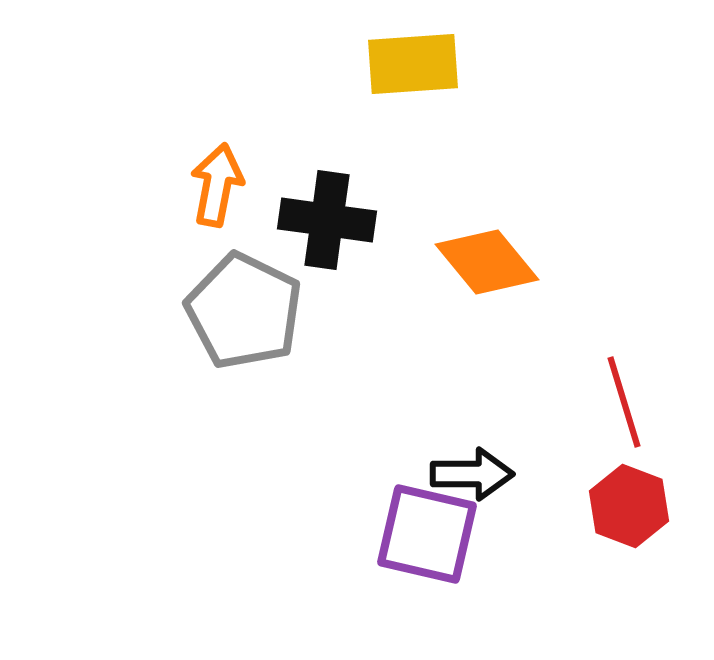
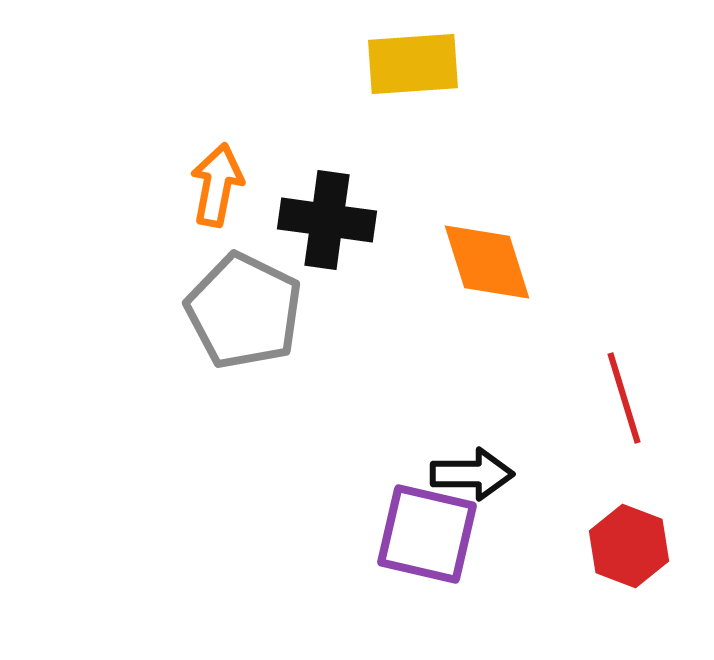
orange diamond: rotated 22 degrees clockwise
red line: moved 4 px up
red hexagon: moved 40 px down
